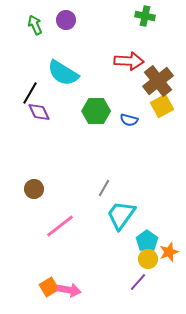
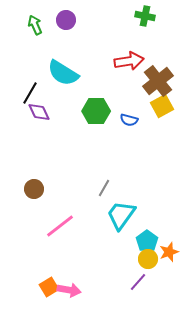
red arrow: rotated 12 degrees counterclockwise
